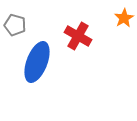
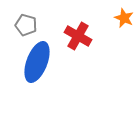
orange star: rotated 18 degrees counterclockwise
gray pentagon: moved 11 px right
